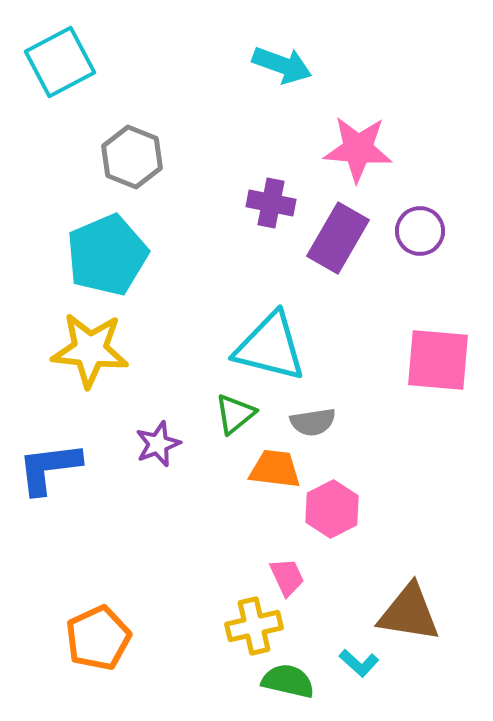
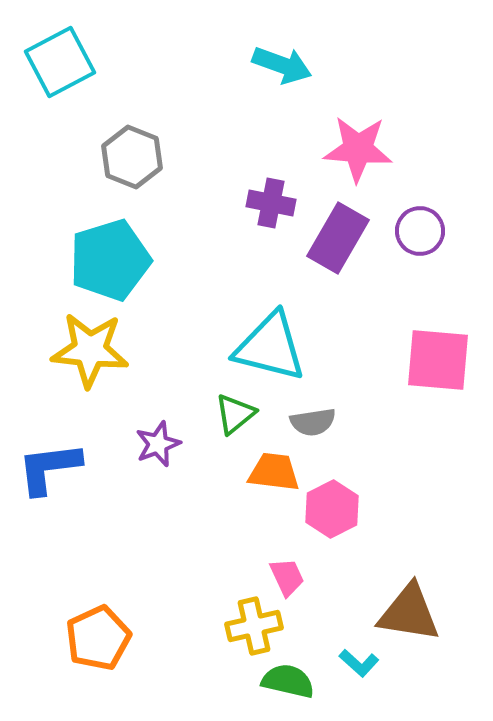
cyan pentagon: moved 3 px right, 5 px down; rotated 6 degrees clockwise
orange trapezoid: moved 1 px left, 3 px down
